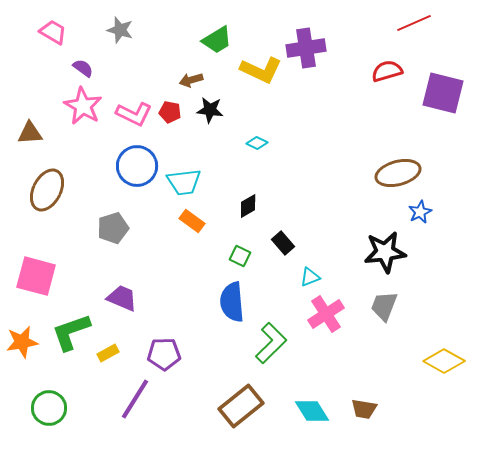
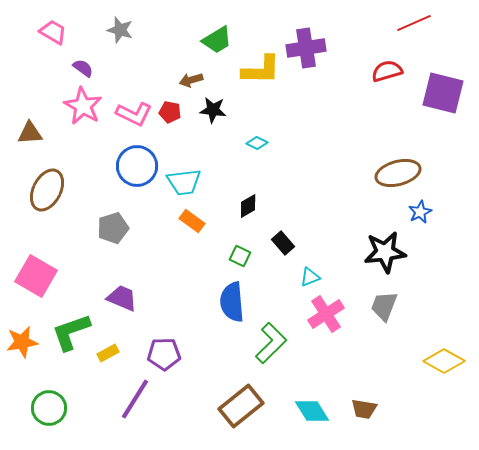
yellow L-shape at (261, 70): rotated 24 degrees counterclockwise
black star at (210, 110): moved 3 px right
pink square at (36, 276): rotated 15 degrees clockwise
